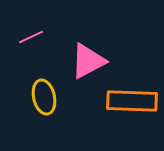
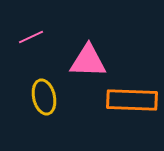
pink triangle: rotated 30 degrees clockwise
orange rectangle: moved 1 px up
